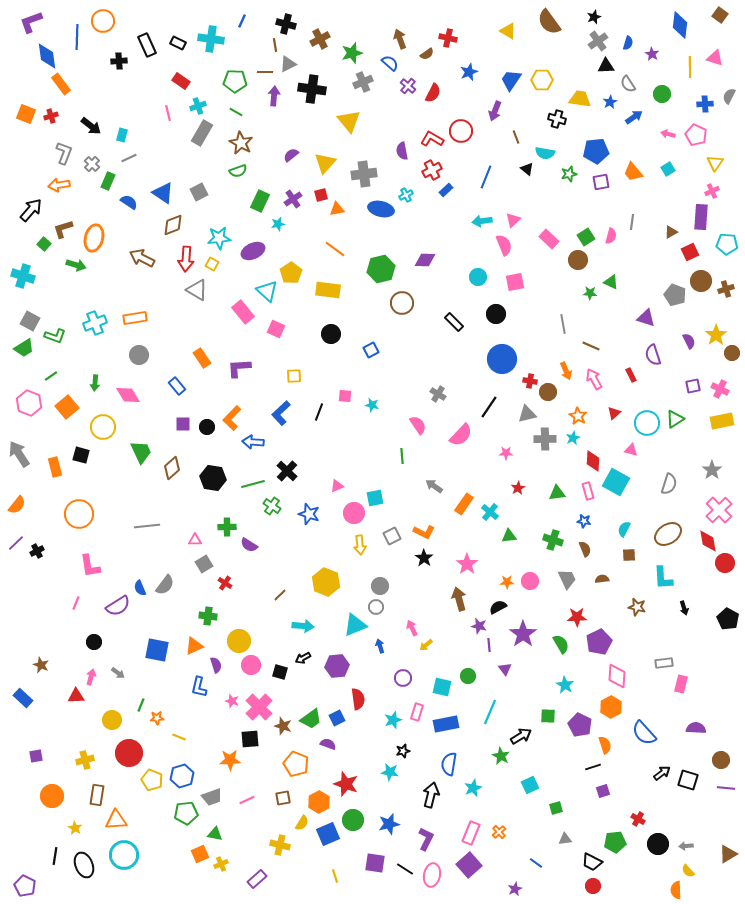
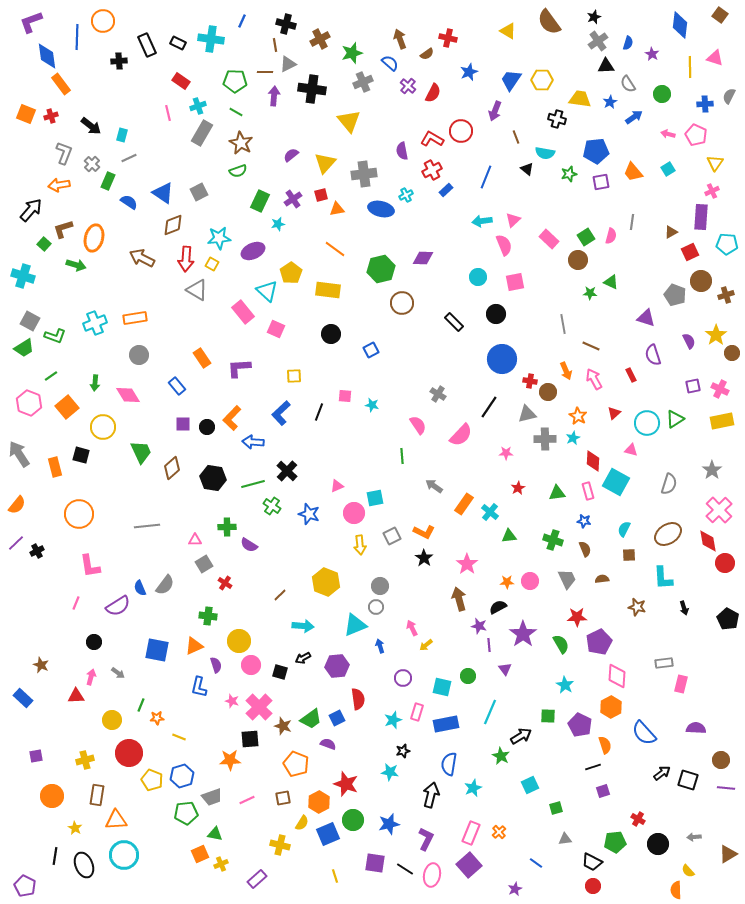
purple diamond at (425, 260): moved 2 px left, 2 px up
brown cross at (726, 289): moved 6 px down
gray arrow at (686, 846): moved 8 px right, 9 px up
